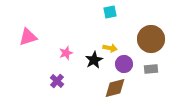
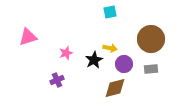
purple cross: moved 1 px up; rotated 24 degrees clockwise
